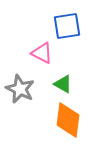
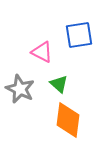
blue square: moved 12 px right, 9 px down
pink triangle: moved 1 px up
green triangle: moved 4 px left; rotated 12 degrees clockwise
